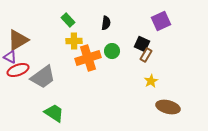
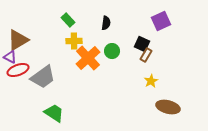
orange cross: rotated 25 degrees counterclockwise
